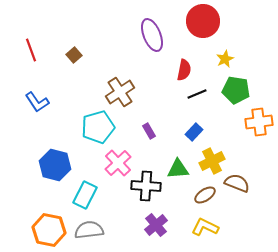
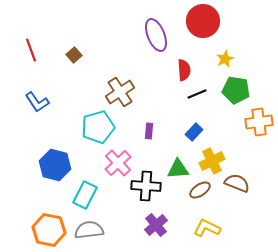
purple ellipse: moved 4 px right
red semicircle: rotated 15 degrees counterclockwise
purple rectangle: rotated 35 degrees clockwise
brown ellipse: moved 5 px left, 5 px up
yellow L-shape: moved 2 px right, 1 px down
